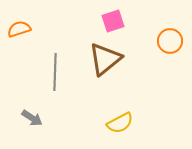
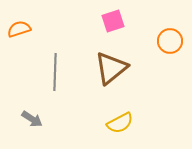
brown triangle: moved 6 px right, 9 px down
gray arrow: moved 1 px down
